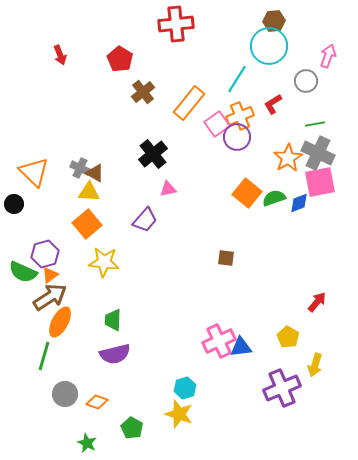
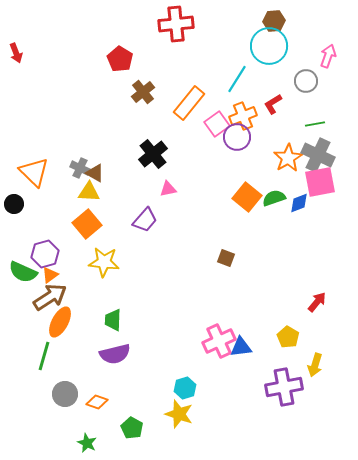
red arrow at (60, 55): moved 44 px left, 2 px up
orange cross at (240, 116): moved 3 px right
gray cross at (318, 153): moved 2 px down
orange square at (247, 193): moved 4 px down
brown square at (226, 258): rotated 12 degrees clockwise
purple cross at (282, 388): moved 2 px right, 1 px up; rotated 12 degrees clockwise
